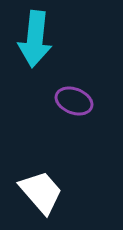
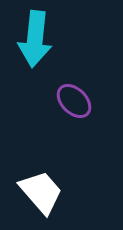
purple ellipse: rotated 24 degrees clockwise
